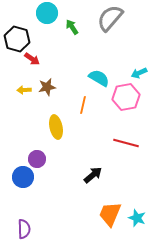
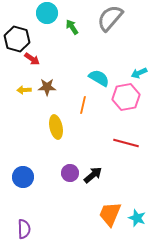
brown star: rotated 12 degrees clockwise
purple circle: moved 33 px right, 14 px down
